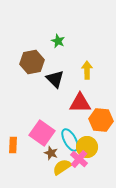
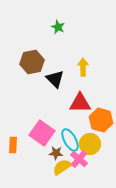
green star: moved 14 px up
yellow arrow: moved 4 px left, 3 px up
orange hexagon: rotated 10 degrees clockwise
yellow circle: moved 3 px right, 3 px up
brown star: moved 5 px right; rotated 16 degrees counterclockwise
